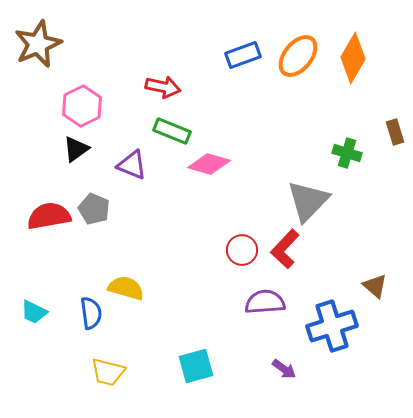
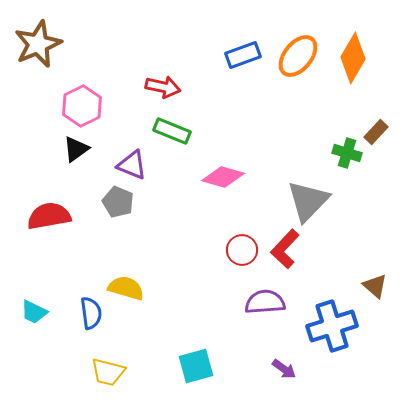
brown rectangle: moved 19 px left; rotated 60 degrees clockwise
pink diamond: moved 14 px right, 13 px down
gray pentagon: moved 24 px right, 7 px up
